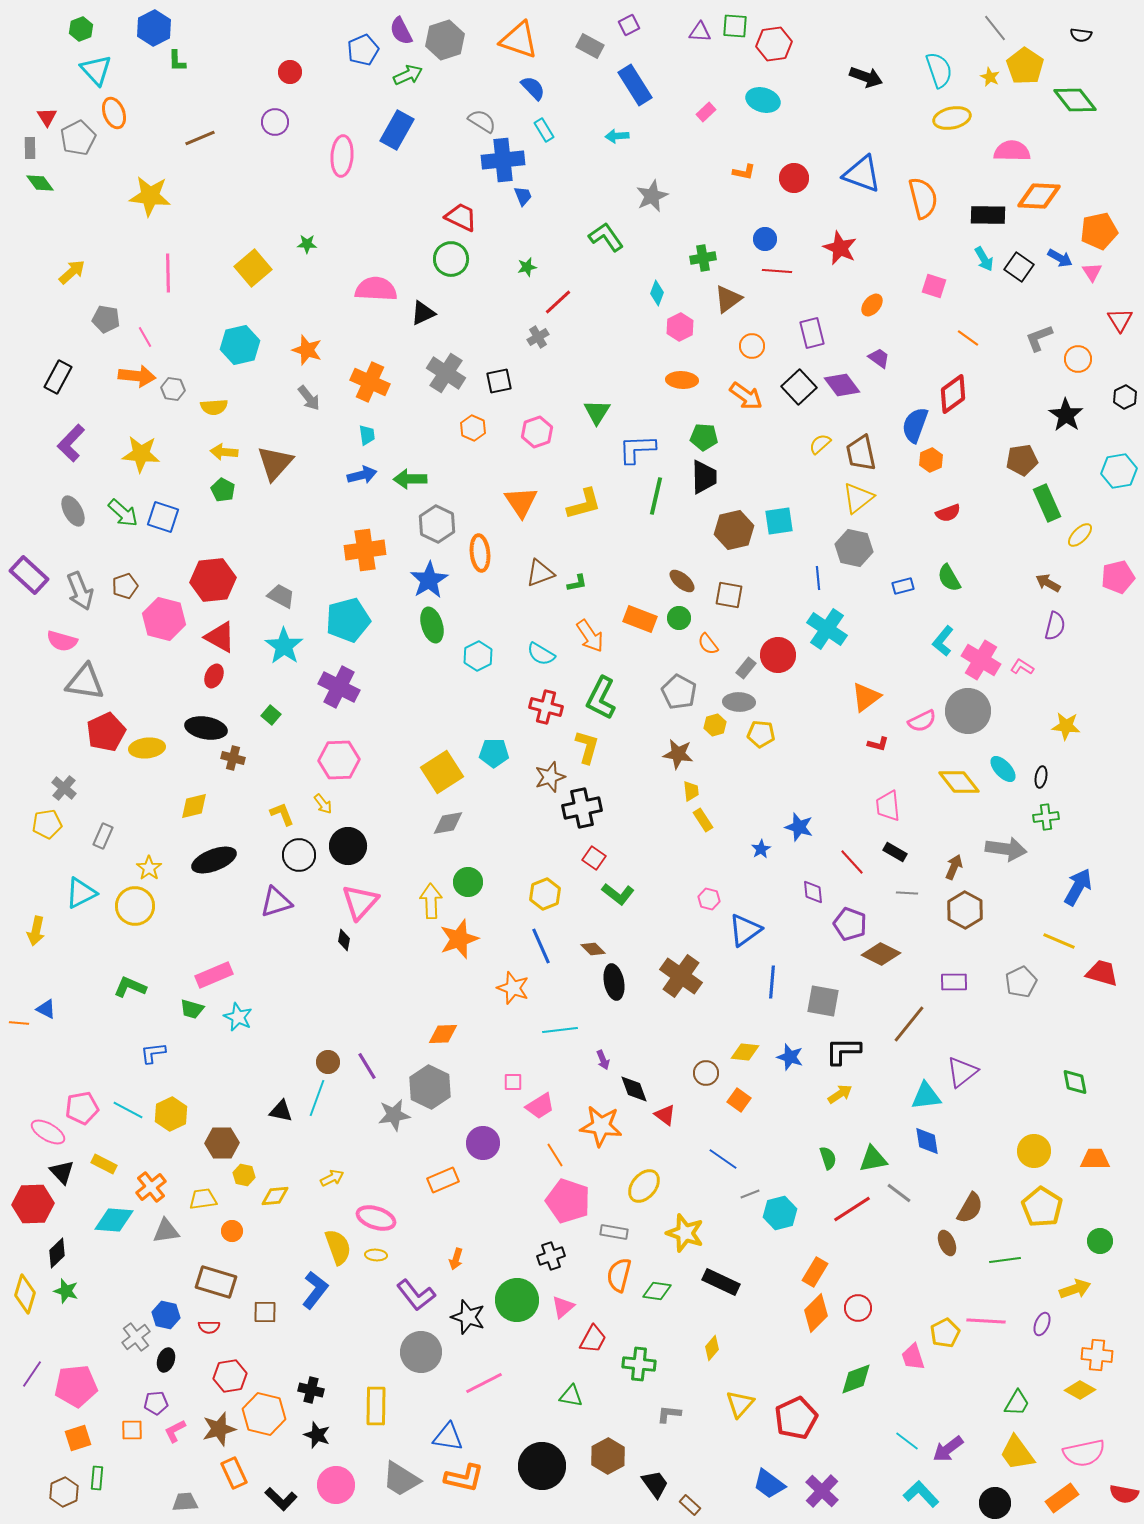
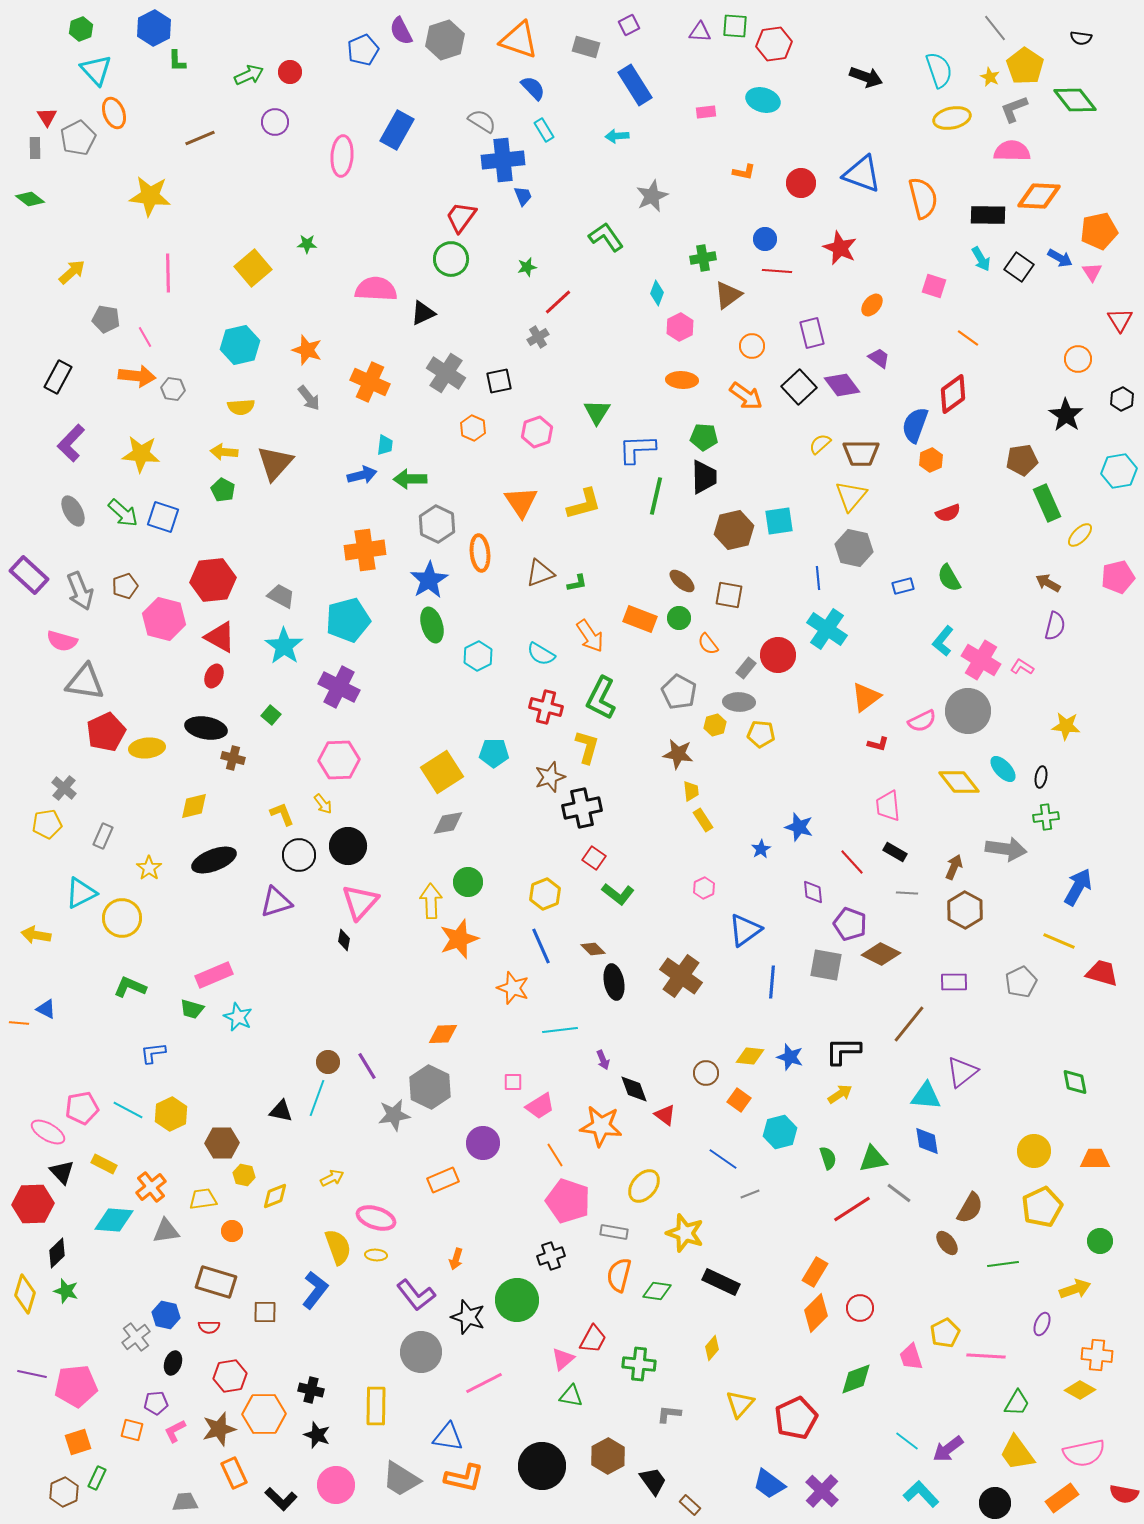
black semicircle at (1081, 35): moved 3 px down
gray rectangle at (590, 46): moved 4 px left, 1 px down; rotated 12 degrees counterclockwise
green arrow at (408, 75): moved 159 px left
pink rectangle at (706, 112): rotated 36 degrees clockwise
gray rectangle at (30, 148): moved 5 px right
red circle at (794, 178): moved 7 px right, 5 px down
green diamond at (40, 183): moved 10 px left, 16 px down; rotated 16 degrees counterclockwise
red trapezoid at (461, 217): rotated 80 degrees counterclockwise
cyan arrow at (984, 259): moved 3 px left
brown triangle at (728, 299): moved 4 px up
gray L-shape at (1039, 338): moved 25 px left, 229 px up
black hexagon at (1125, 397): moved 3 px left, 2 px down
yellow semicircle at (214, 407): moved 27 px right
cyan trapezoid at (367, 435): moved 18 px right, 10 px down; rotated 15 degrees clockwise
brown trapezoid at (861, 453): rotated 78 degrees counterclockwise
yellow triangle at (858, 498): moved 7 px left, 2 px up; rotated 12 degrees counterclockwise
pink hexagon at (709, 899): moved 5 px left, 11 px up; rotated 20 degrees clockwise
yellow circle at (135, 906): moved 13 px left, 12 px down
yellow arrow at (36, 931): moved 4 px down; rotated 88 degrees clockwise
gray square at (823, 1001): moved 3 px right, 36 px up
yellow diamond at (745, 1052): moved 5 px right, 4 px down
cyan triangle at (926, 1096): rotated 12 degrees clockwise
yellow diamond at (275, 1196): rotated 16 degrees counterclockwise
yellow pentagon at (1042, 1207): rotated 15 degrees clockwise
cyan hexagon at (780, 1213): moved 81 px up
brown ellipse at (947, 1243): rotated 15 degrees counterclockwise
green line at (1005, 1260): moved 2 px left, 4 px down
pink triangle at (563, 1307): moved 52 px down
red circle at (858, 1308): moved 2 px right
pink line at (986, 1321): moved 35 px down
pink trapezoid at (913, 1357): moved 2 px left
black ellipse at (166, 1360): moved 7 px right, 3 px down
purple line at (32, 1374): rotated 68 degrees clockwise
orange hexagon at (264, 1414): rotated 15 degrees counterclockwise
orange square at (132, 1430): rotated 15 degrees clockwise
orange square at (78, 1438): moved 4 px down
green rectangle at (97, 1478): rotated 20 degrees clockwise
black trapezoid at (655, 1484): moved 2 px left, 3 px up
